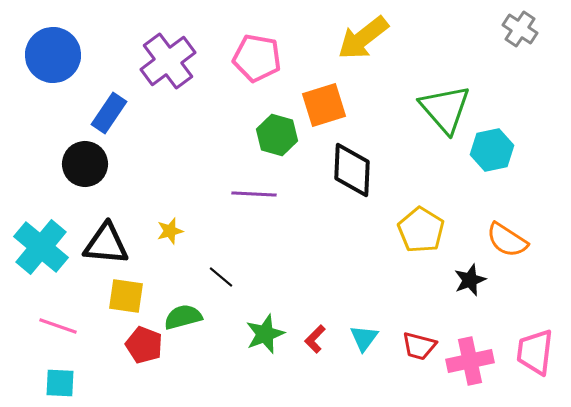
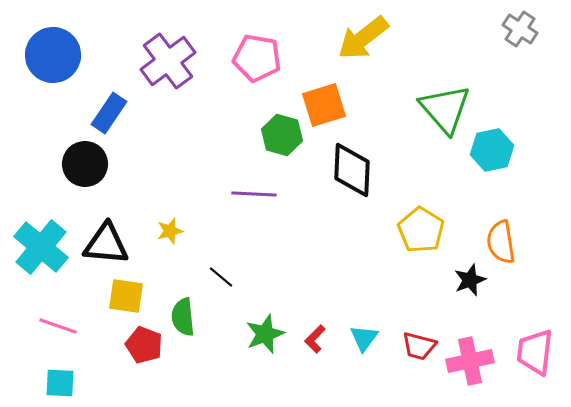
green hexagon: moved 5 px right
orange semicircle: moved 6 px left, 2 px down; rotated 48 degrees clockwise
green semicircle: rotated 81 degrees counterclockwise
